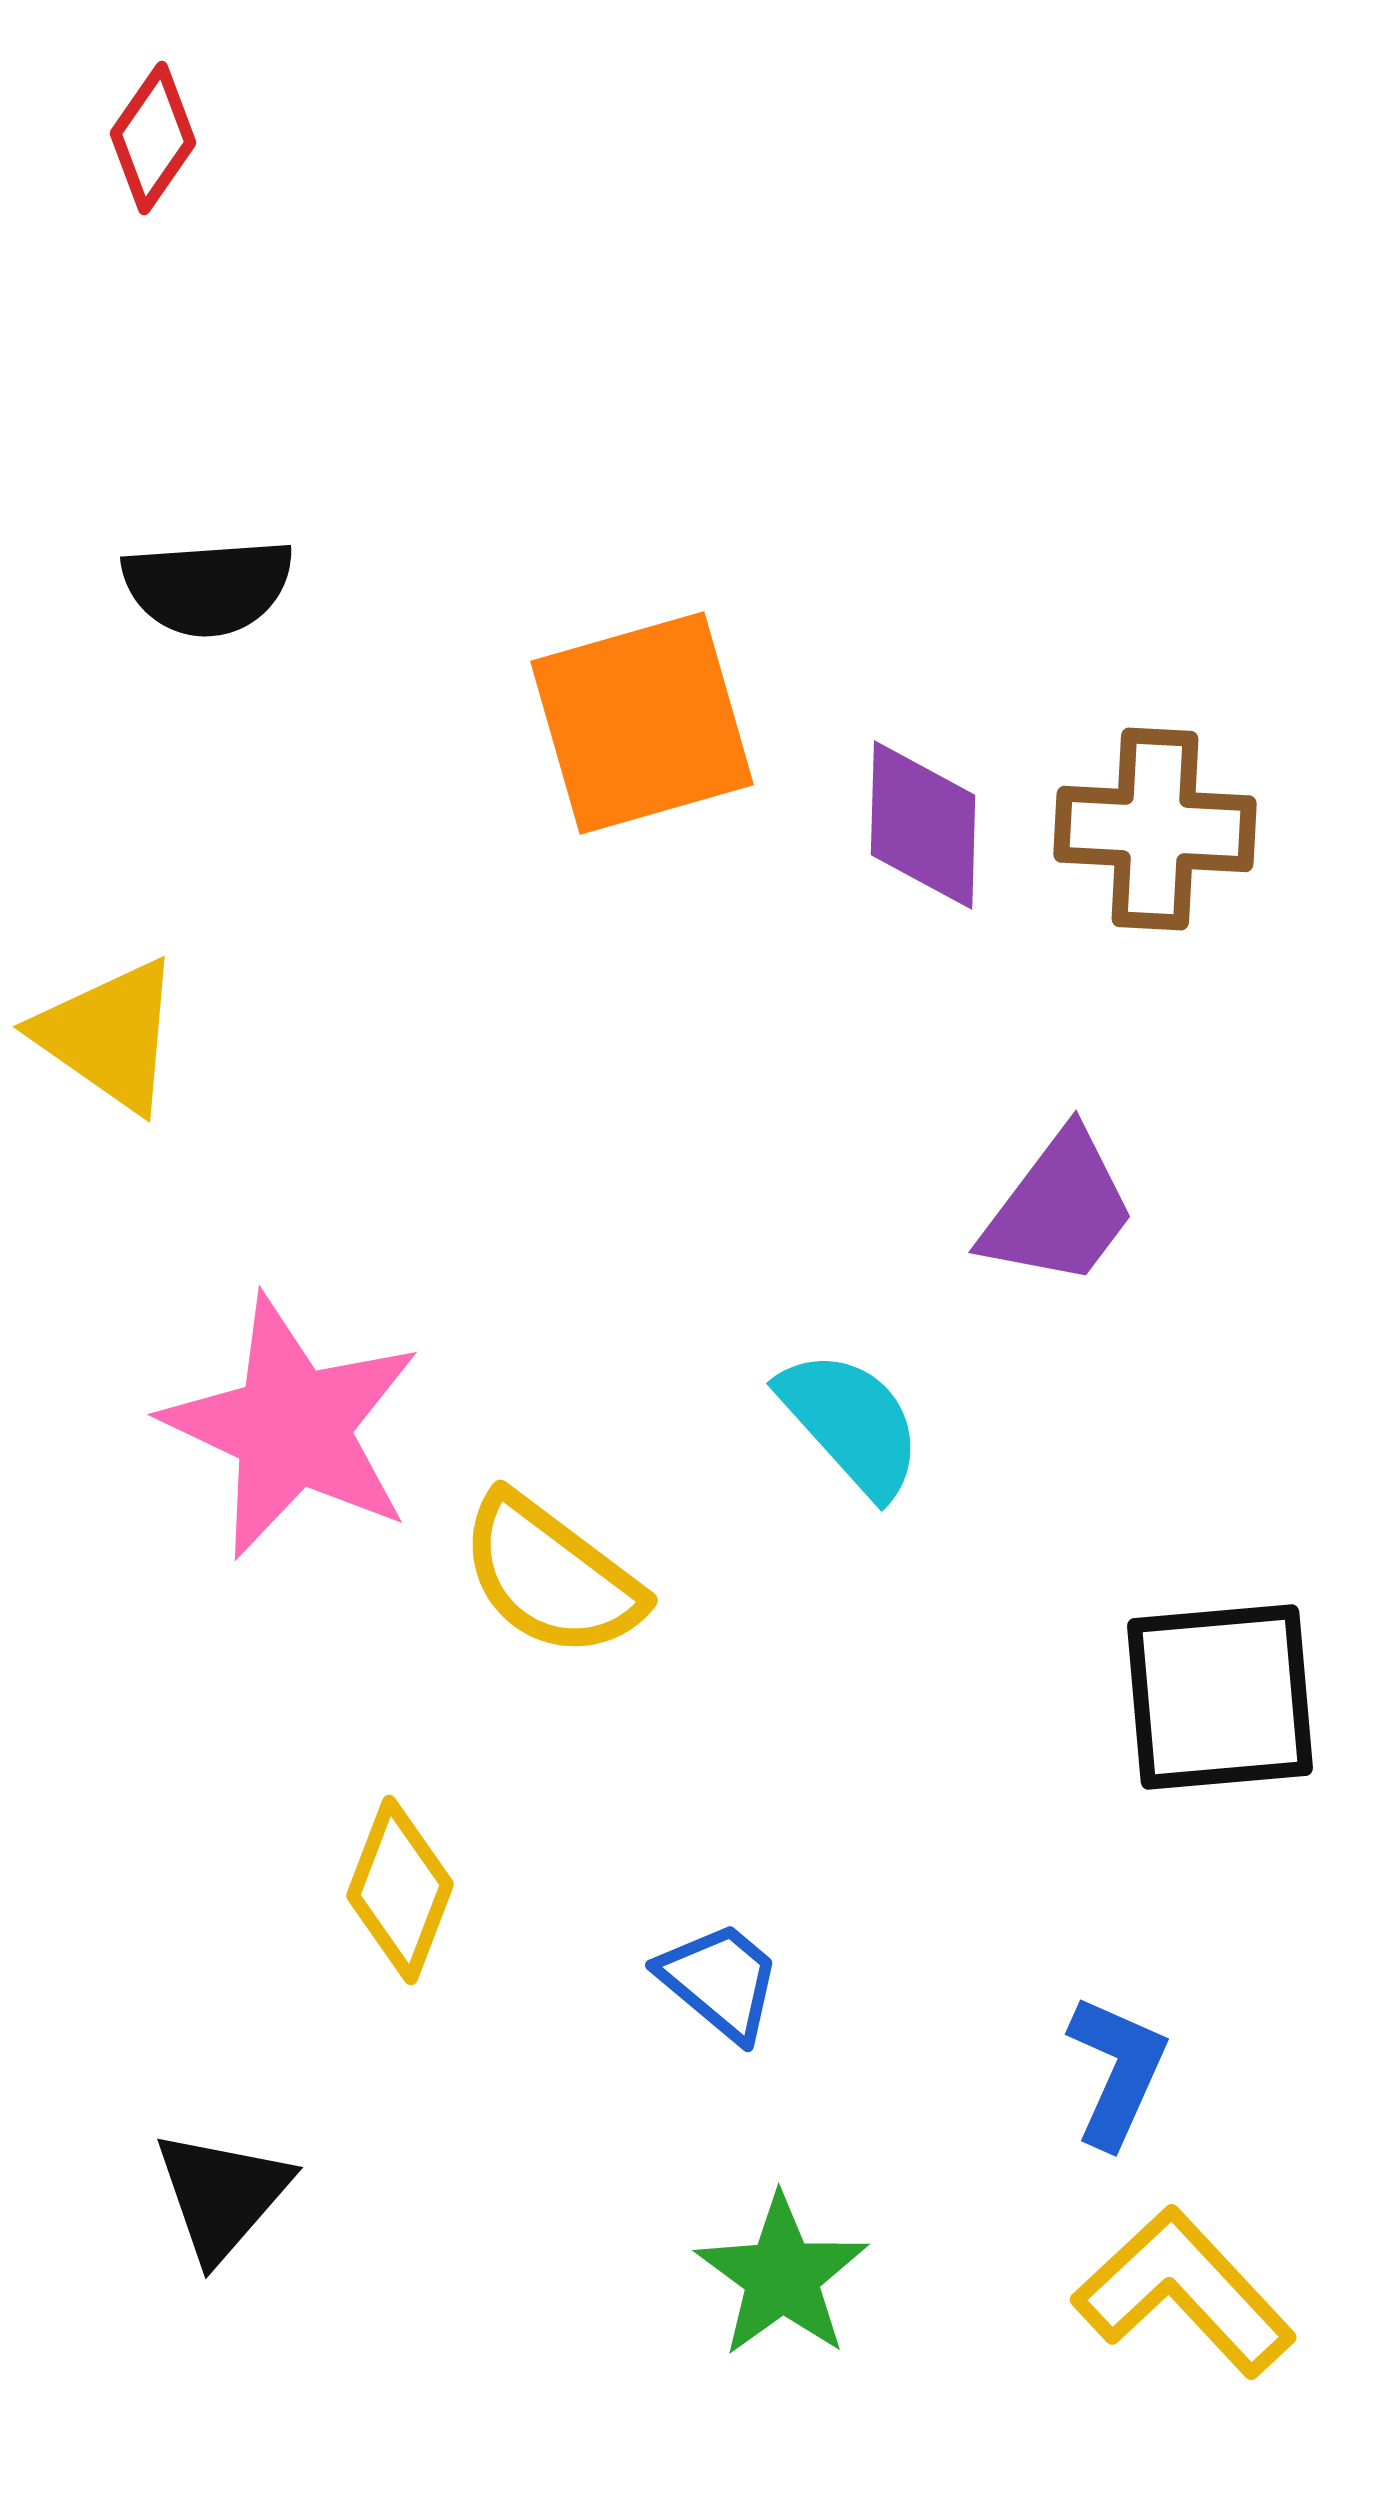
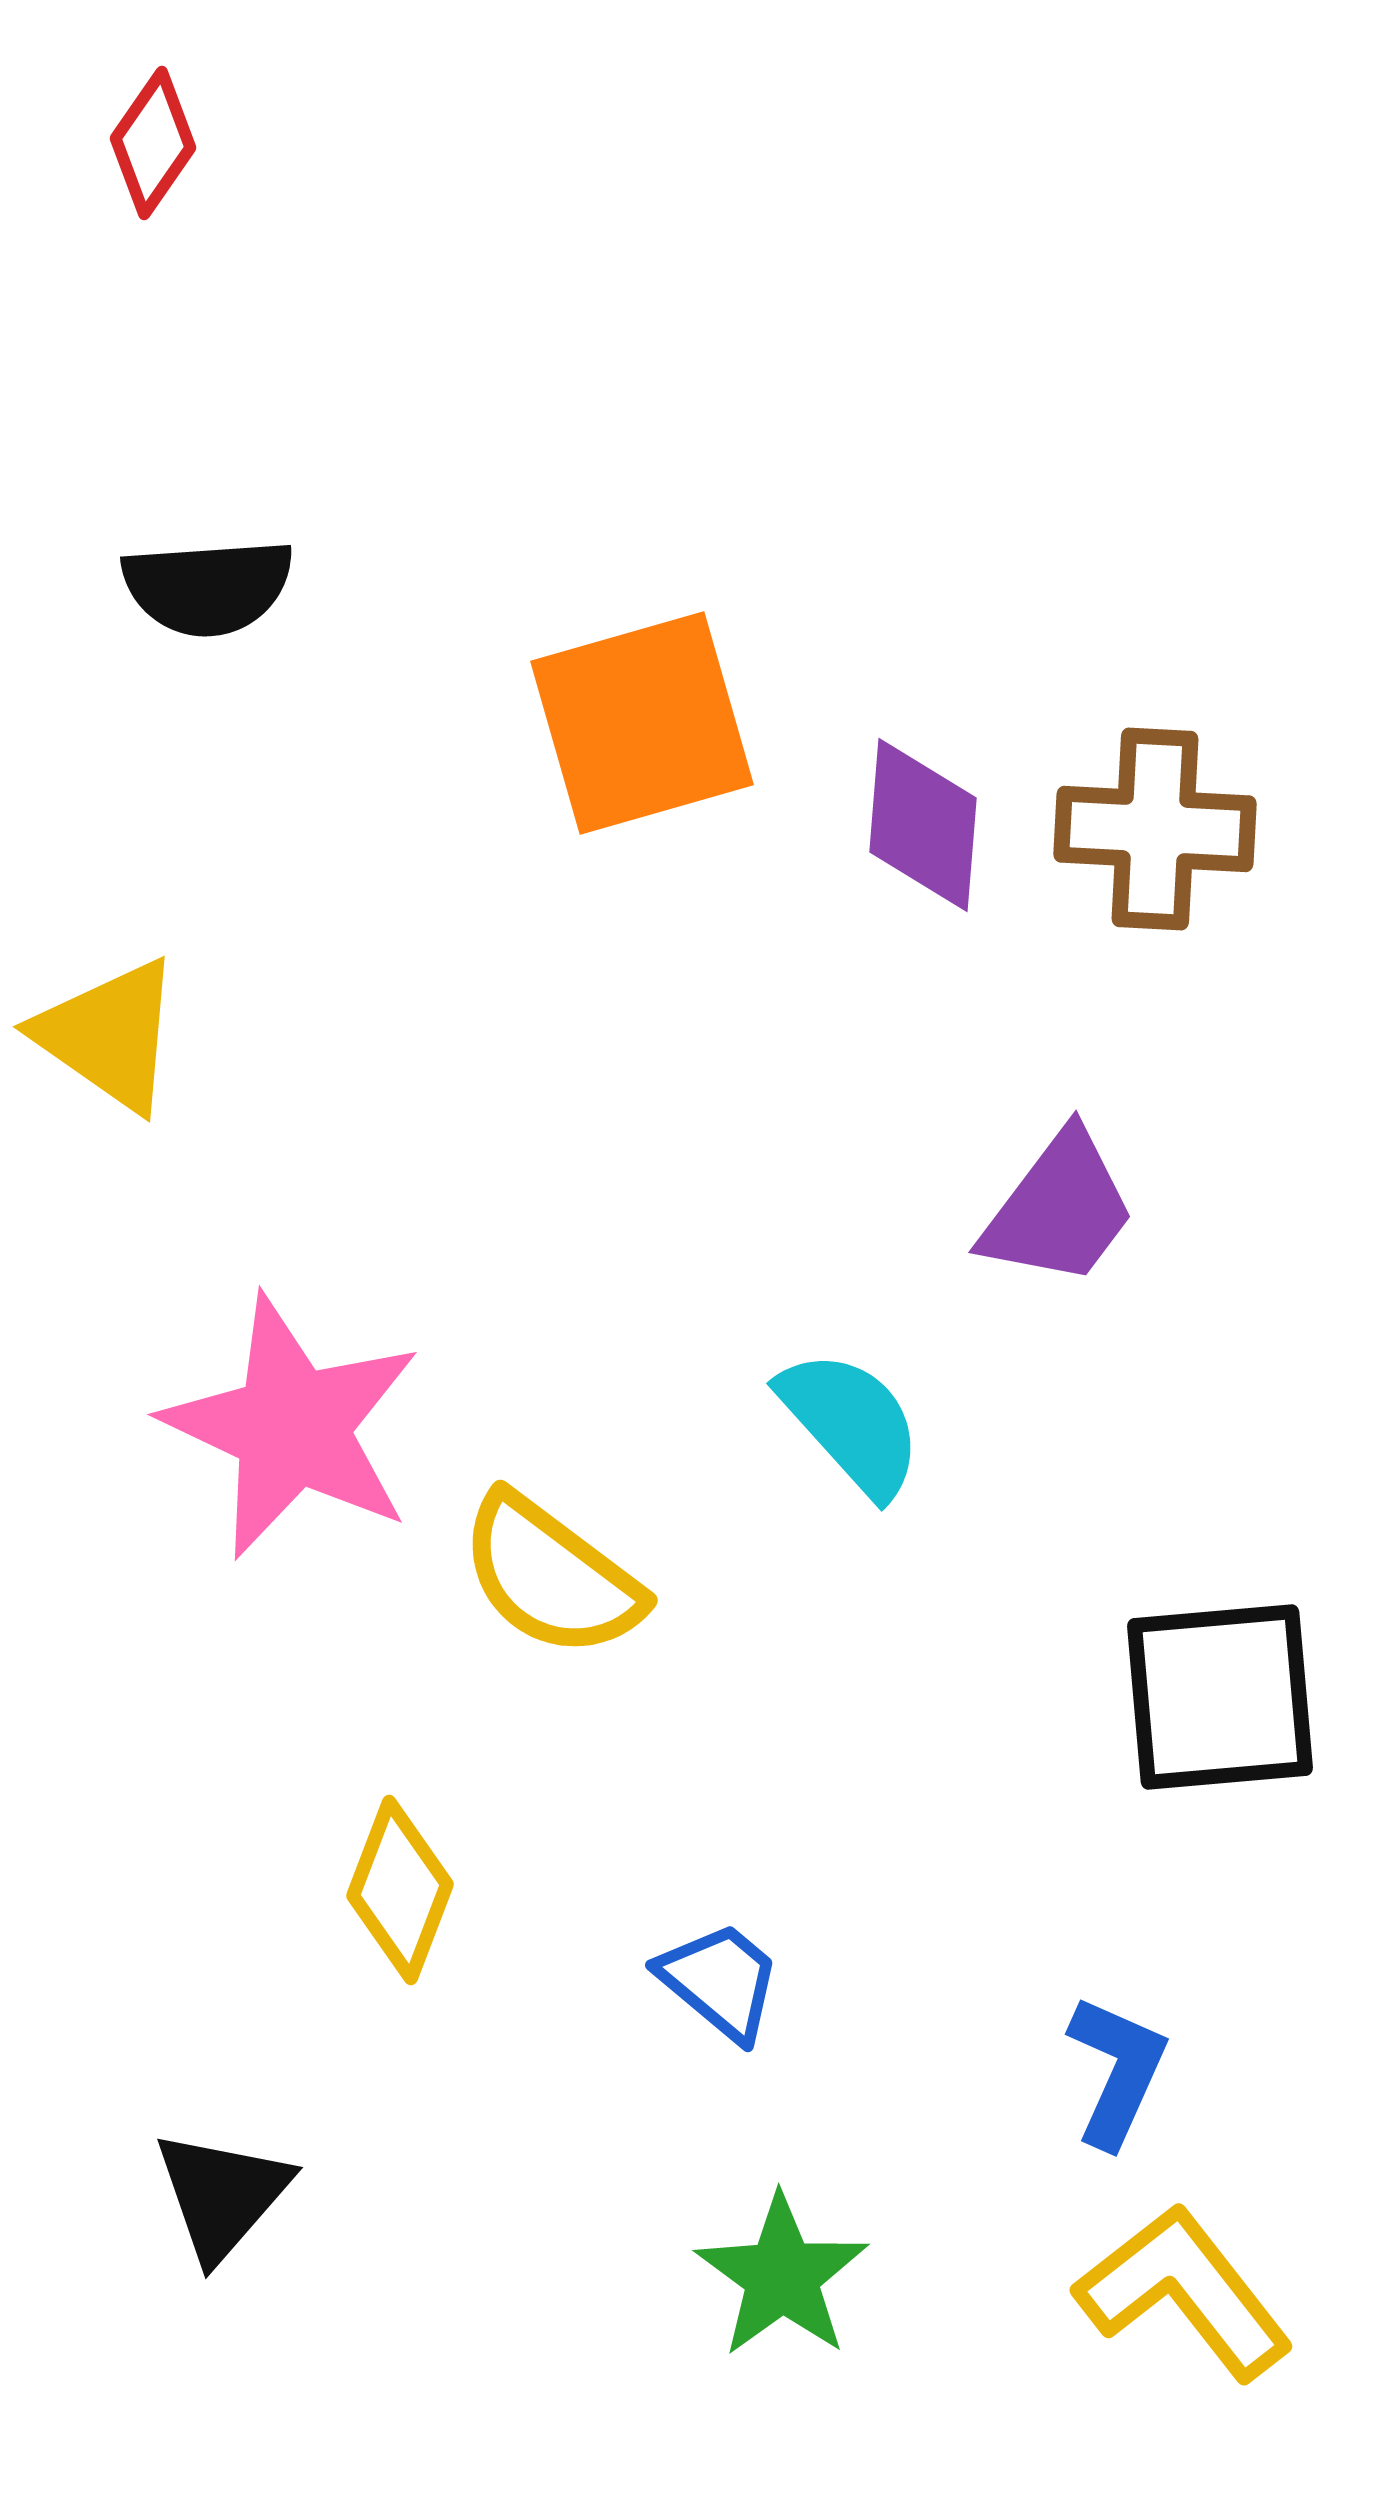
red diamond: moved 5 px down
purple diamond: rotated 3 degrees clockwise
yellow L-shape: rotated 5 degrees clockwise
